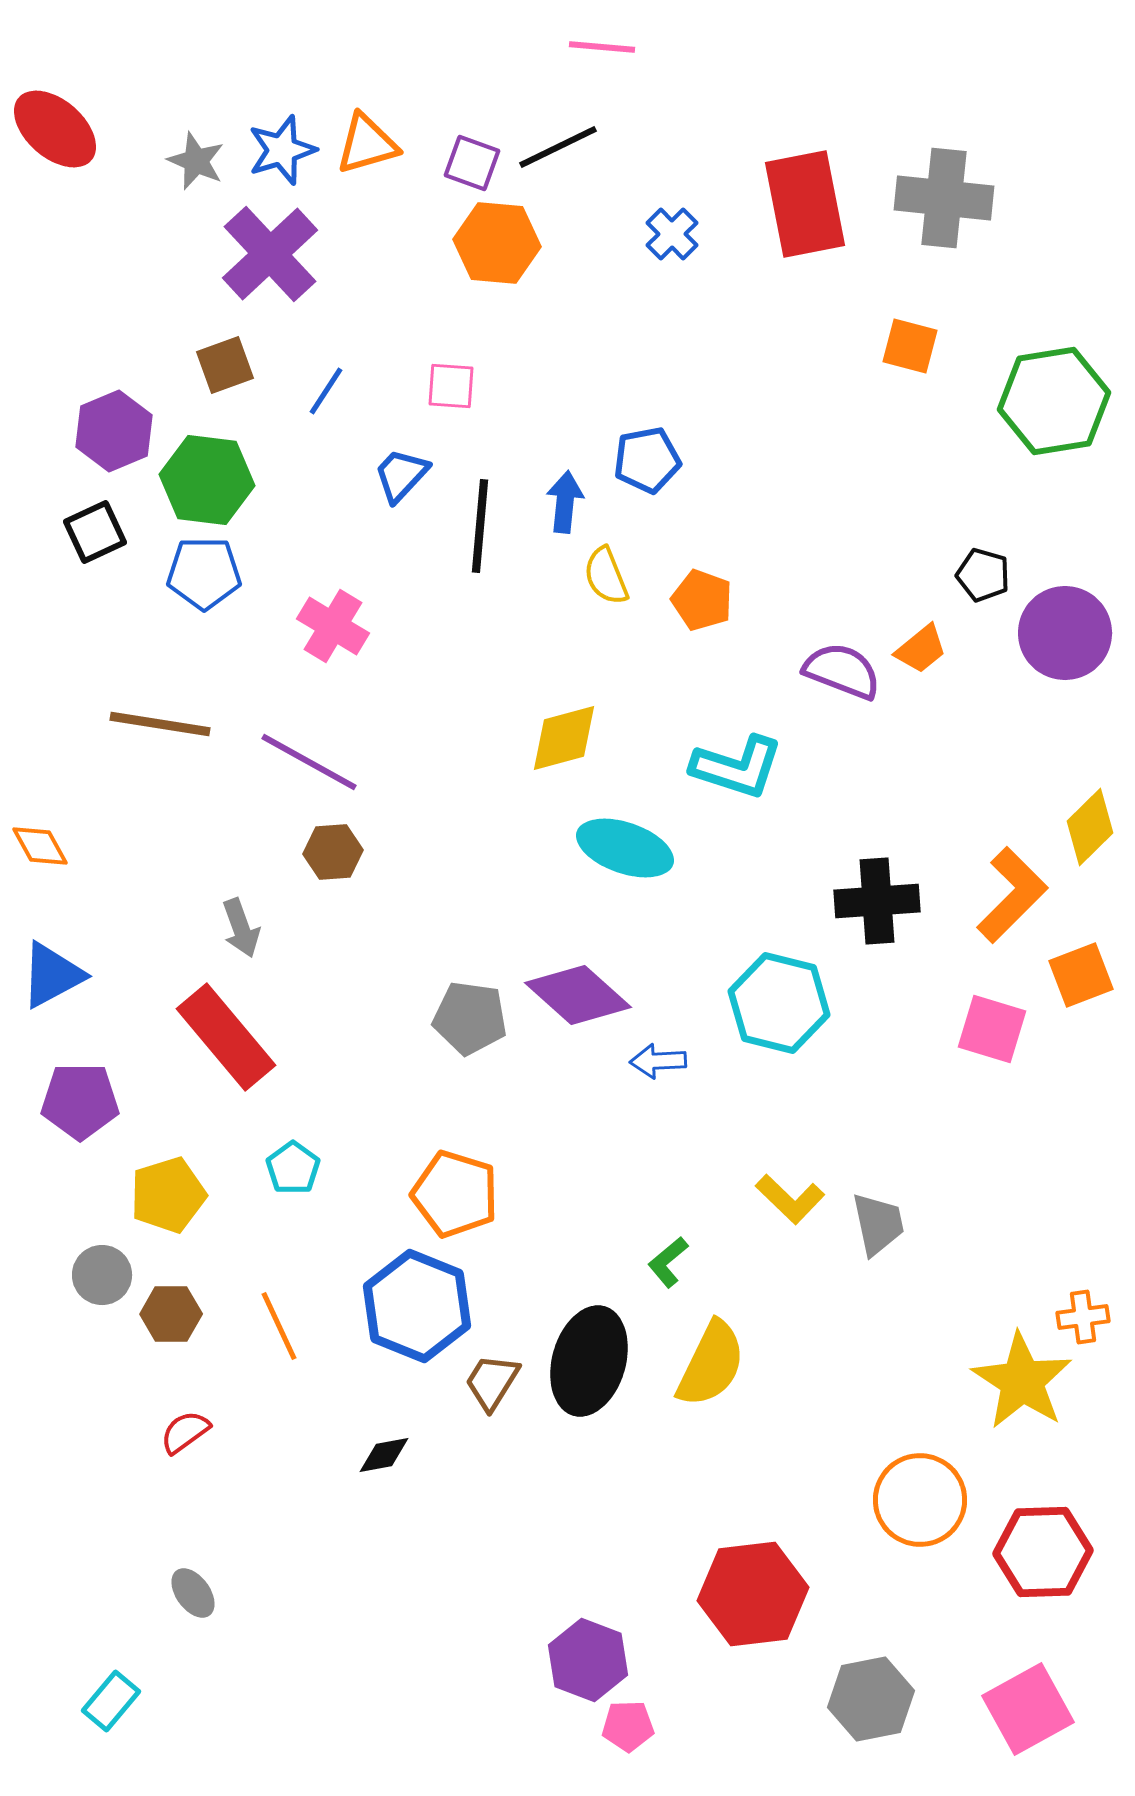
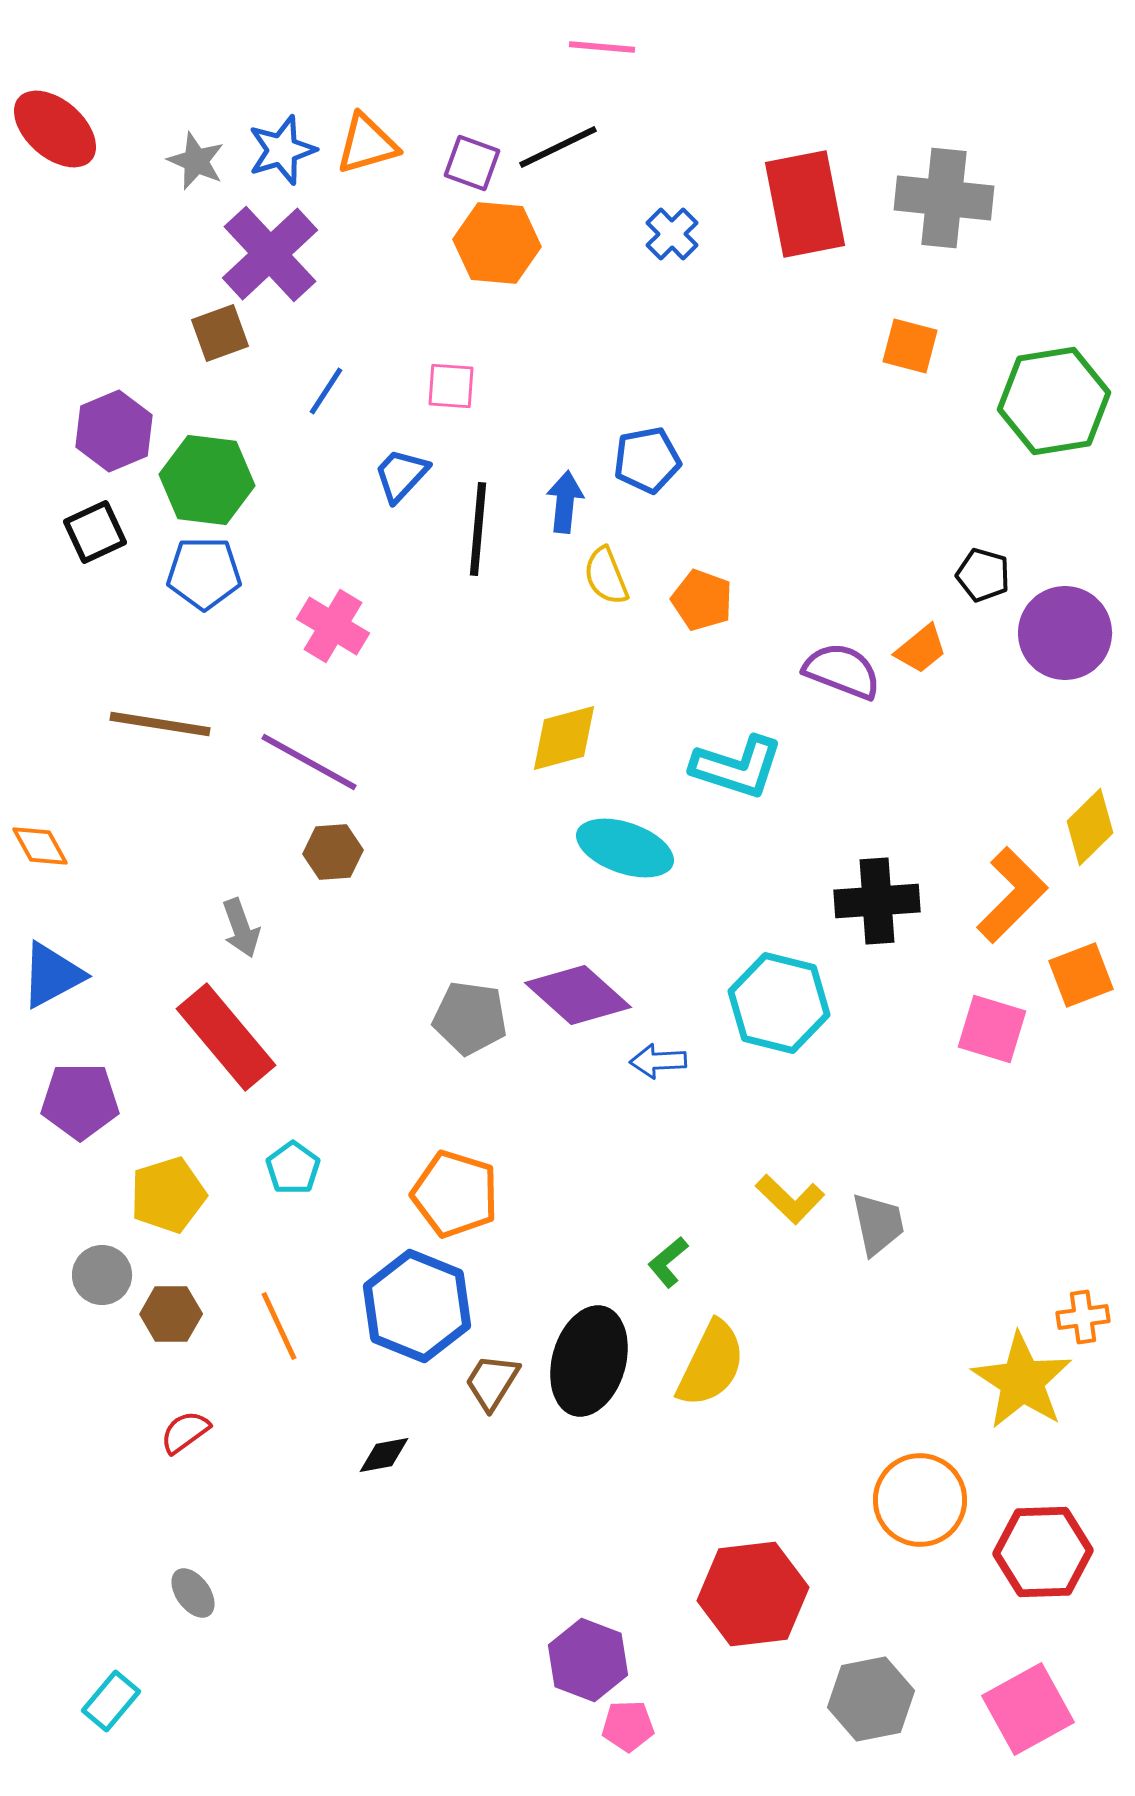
brown square at (225, 365): moved 5 px left, 32 px up
black line at (480, 526): moved 2 px left, 3 px down
